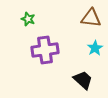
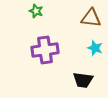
green star: moved 8 px right, 8 px up
cyan star: rotated 21 degrees counterclockwise
black trapezoid: rotated 145 degrees clockwise
